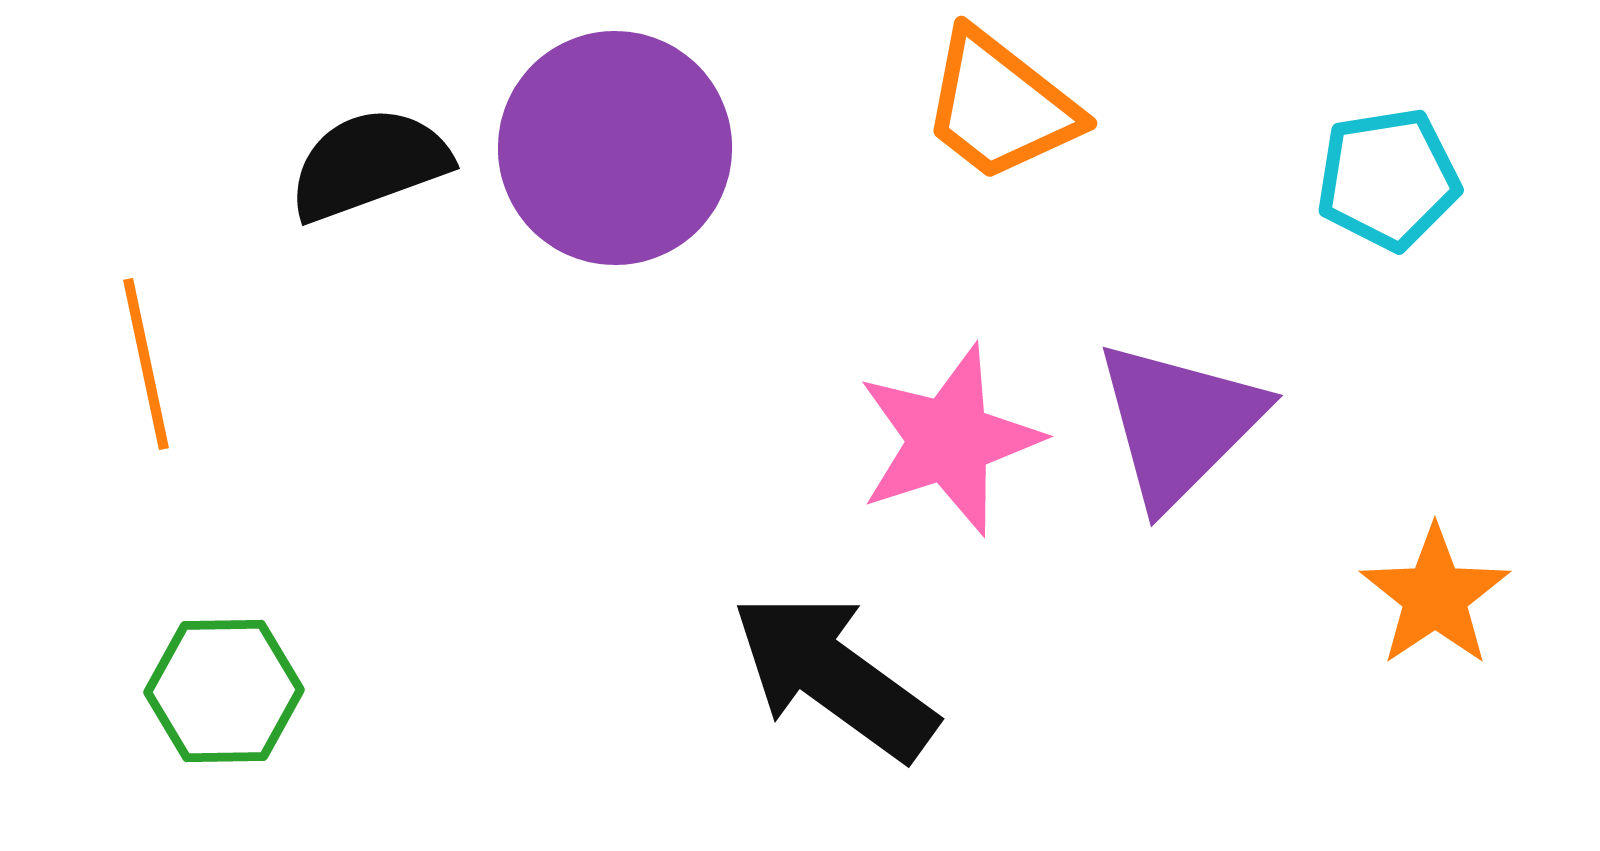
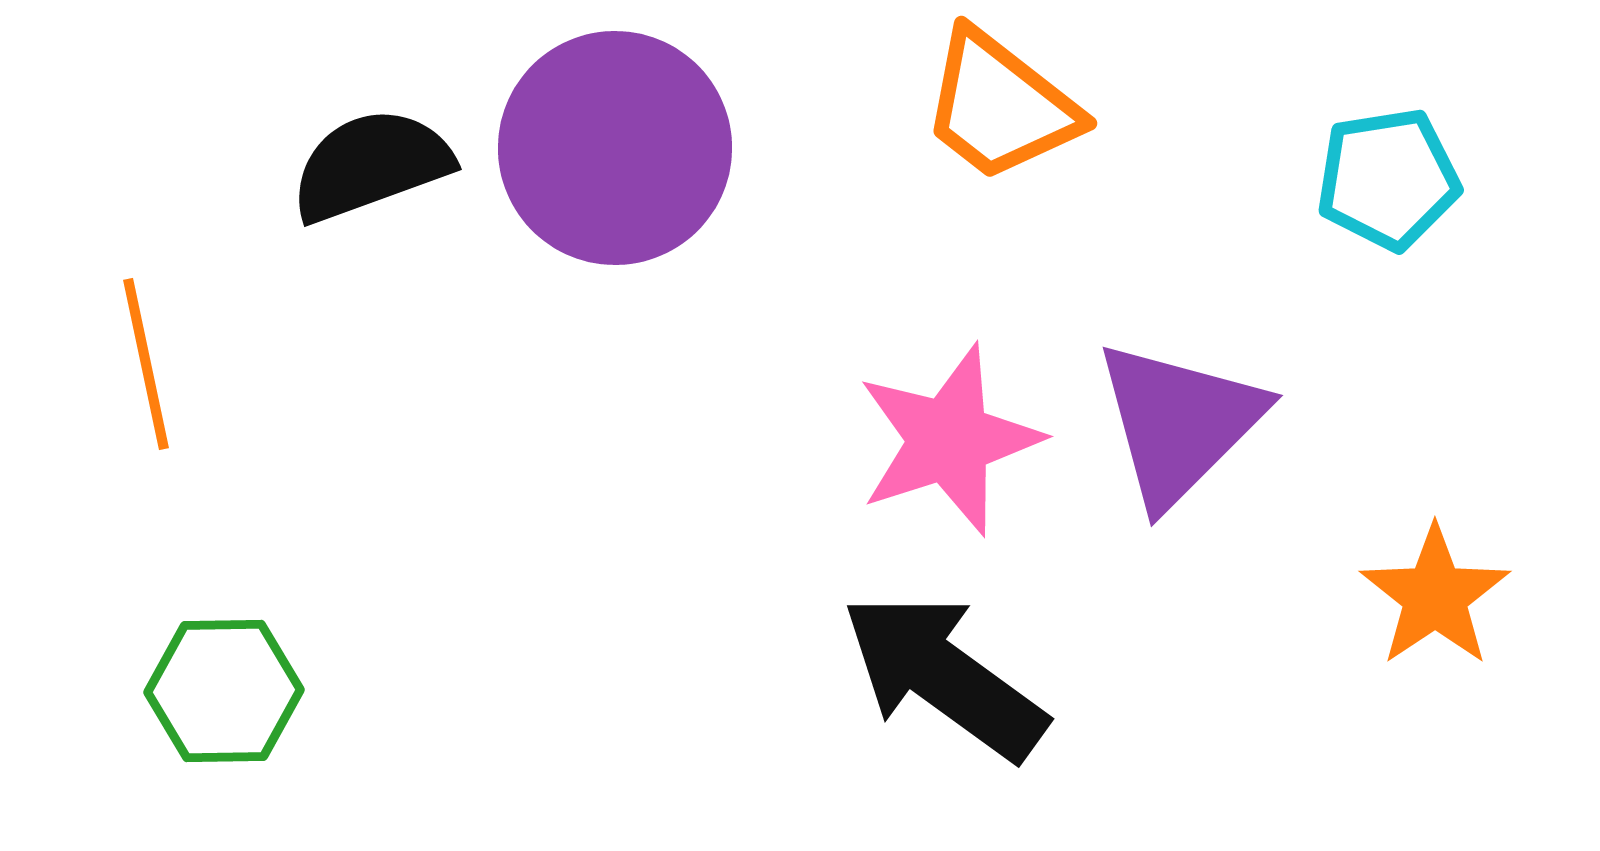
black semicircle: moved 2 px right, 1 px down
black arrow: moved 110 px right
